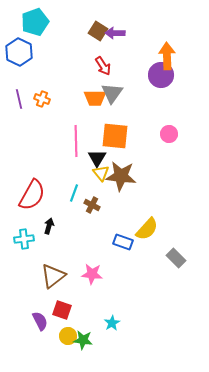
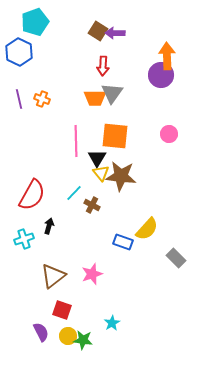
red arrow: rotated 36 degrees clockwise
cyan line: rotated 24 degrees clockwise
cyan cross: rotated 12 degrees counterclockwise
pink star: rotated 25 degrees counterclockwise
purple semicircle: moved 1 px right, 11 px down
